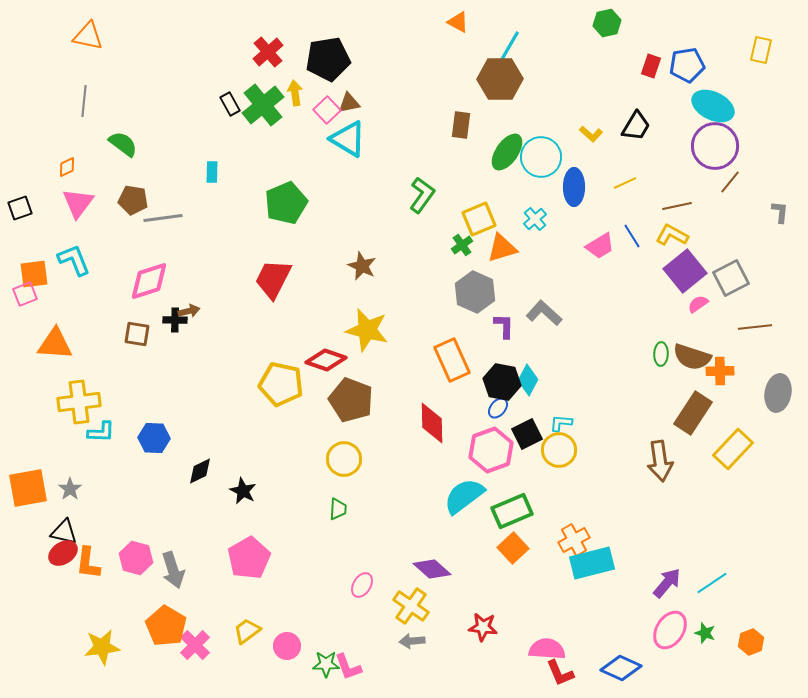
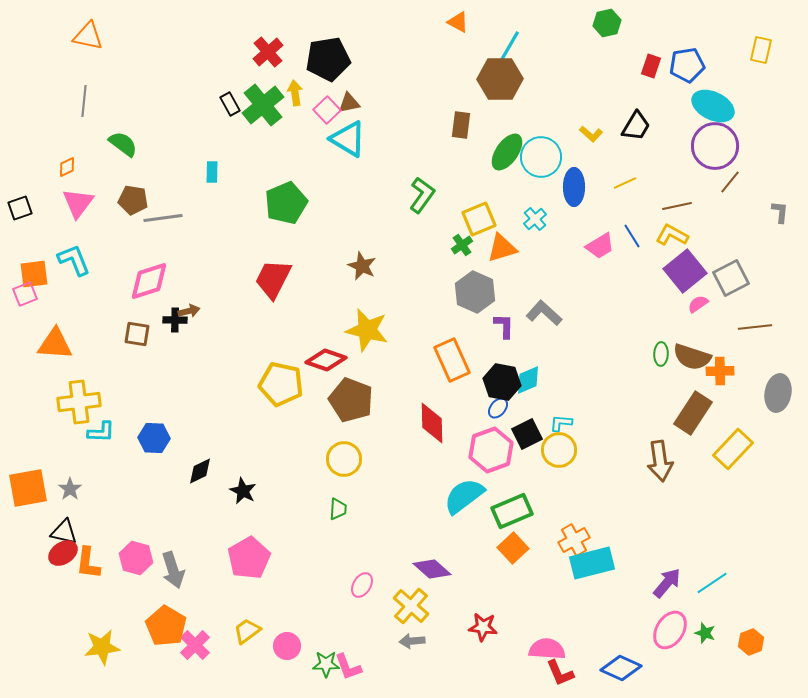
cyan diamond at (528, 380): rotated 40 degrees clockwise
yellow cross at (411, 606): rotated 6 degrees clockwise
